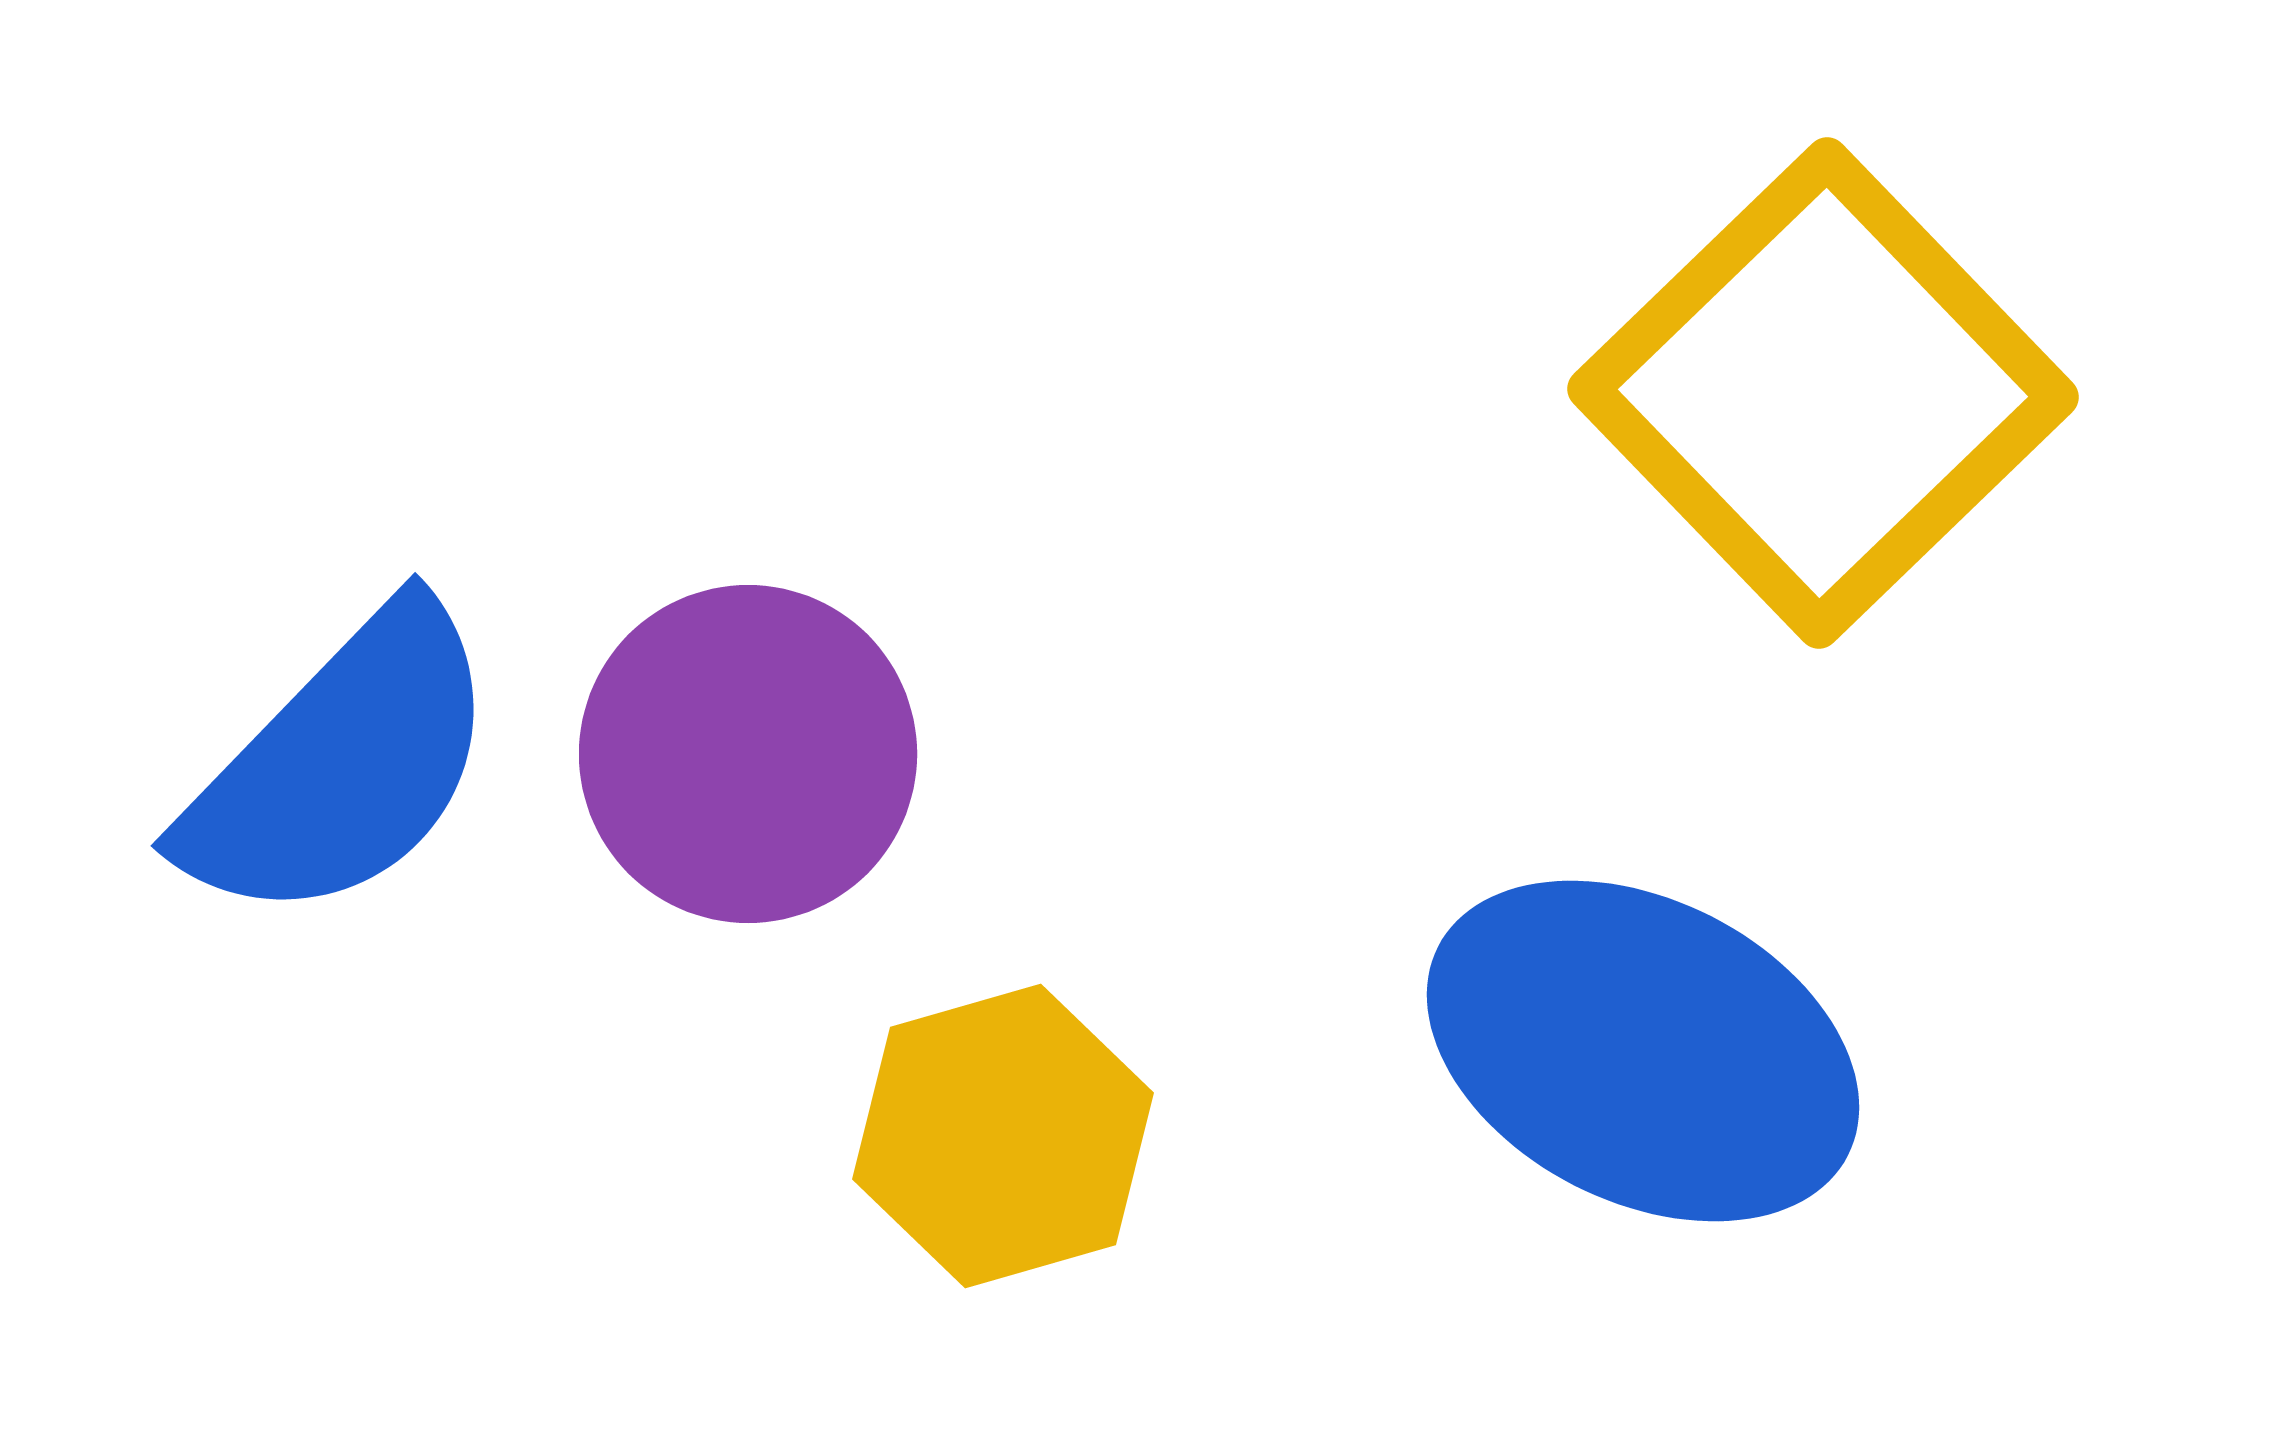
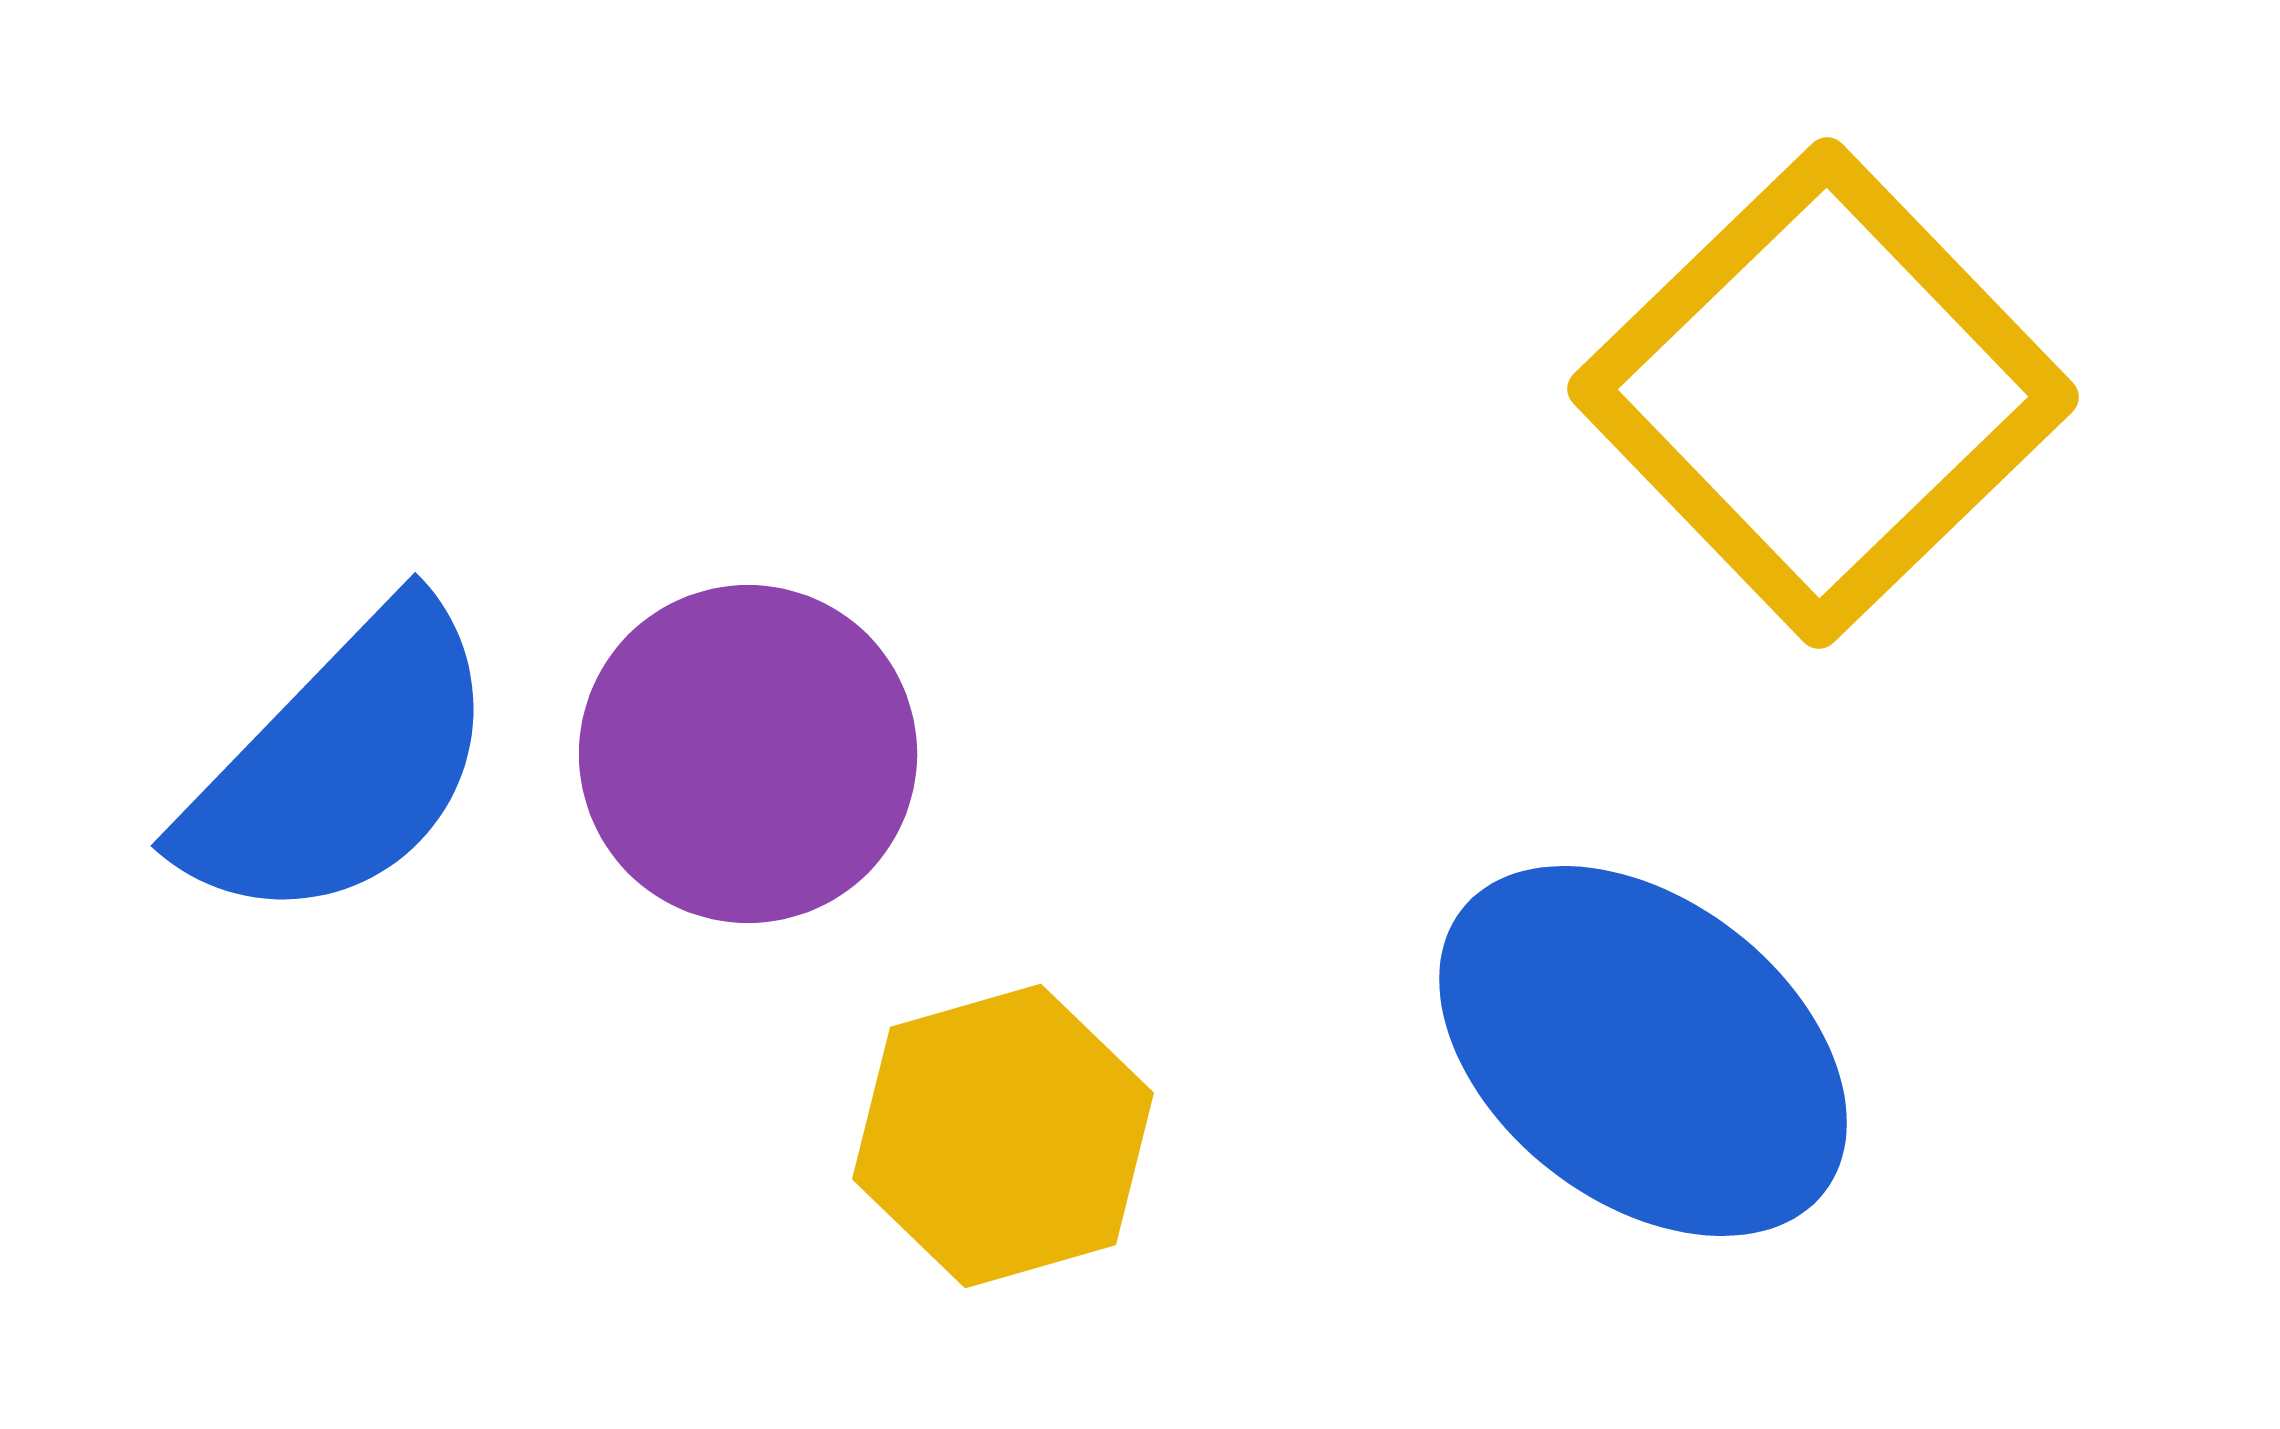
blue ellipse: rotated 11 degrees clockwise
